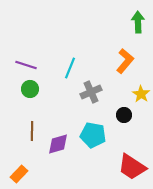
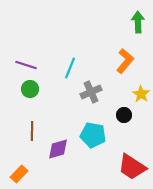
purple diamond: moved 5 px down
